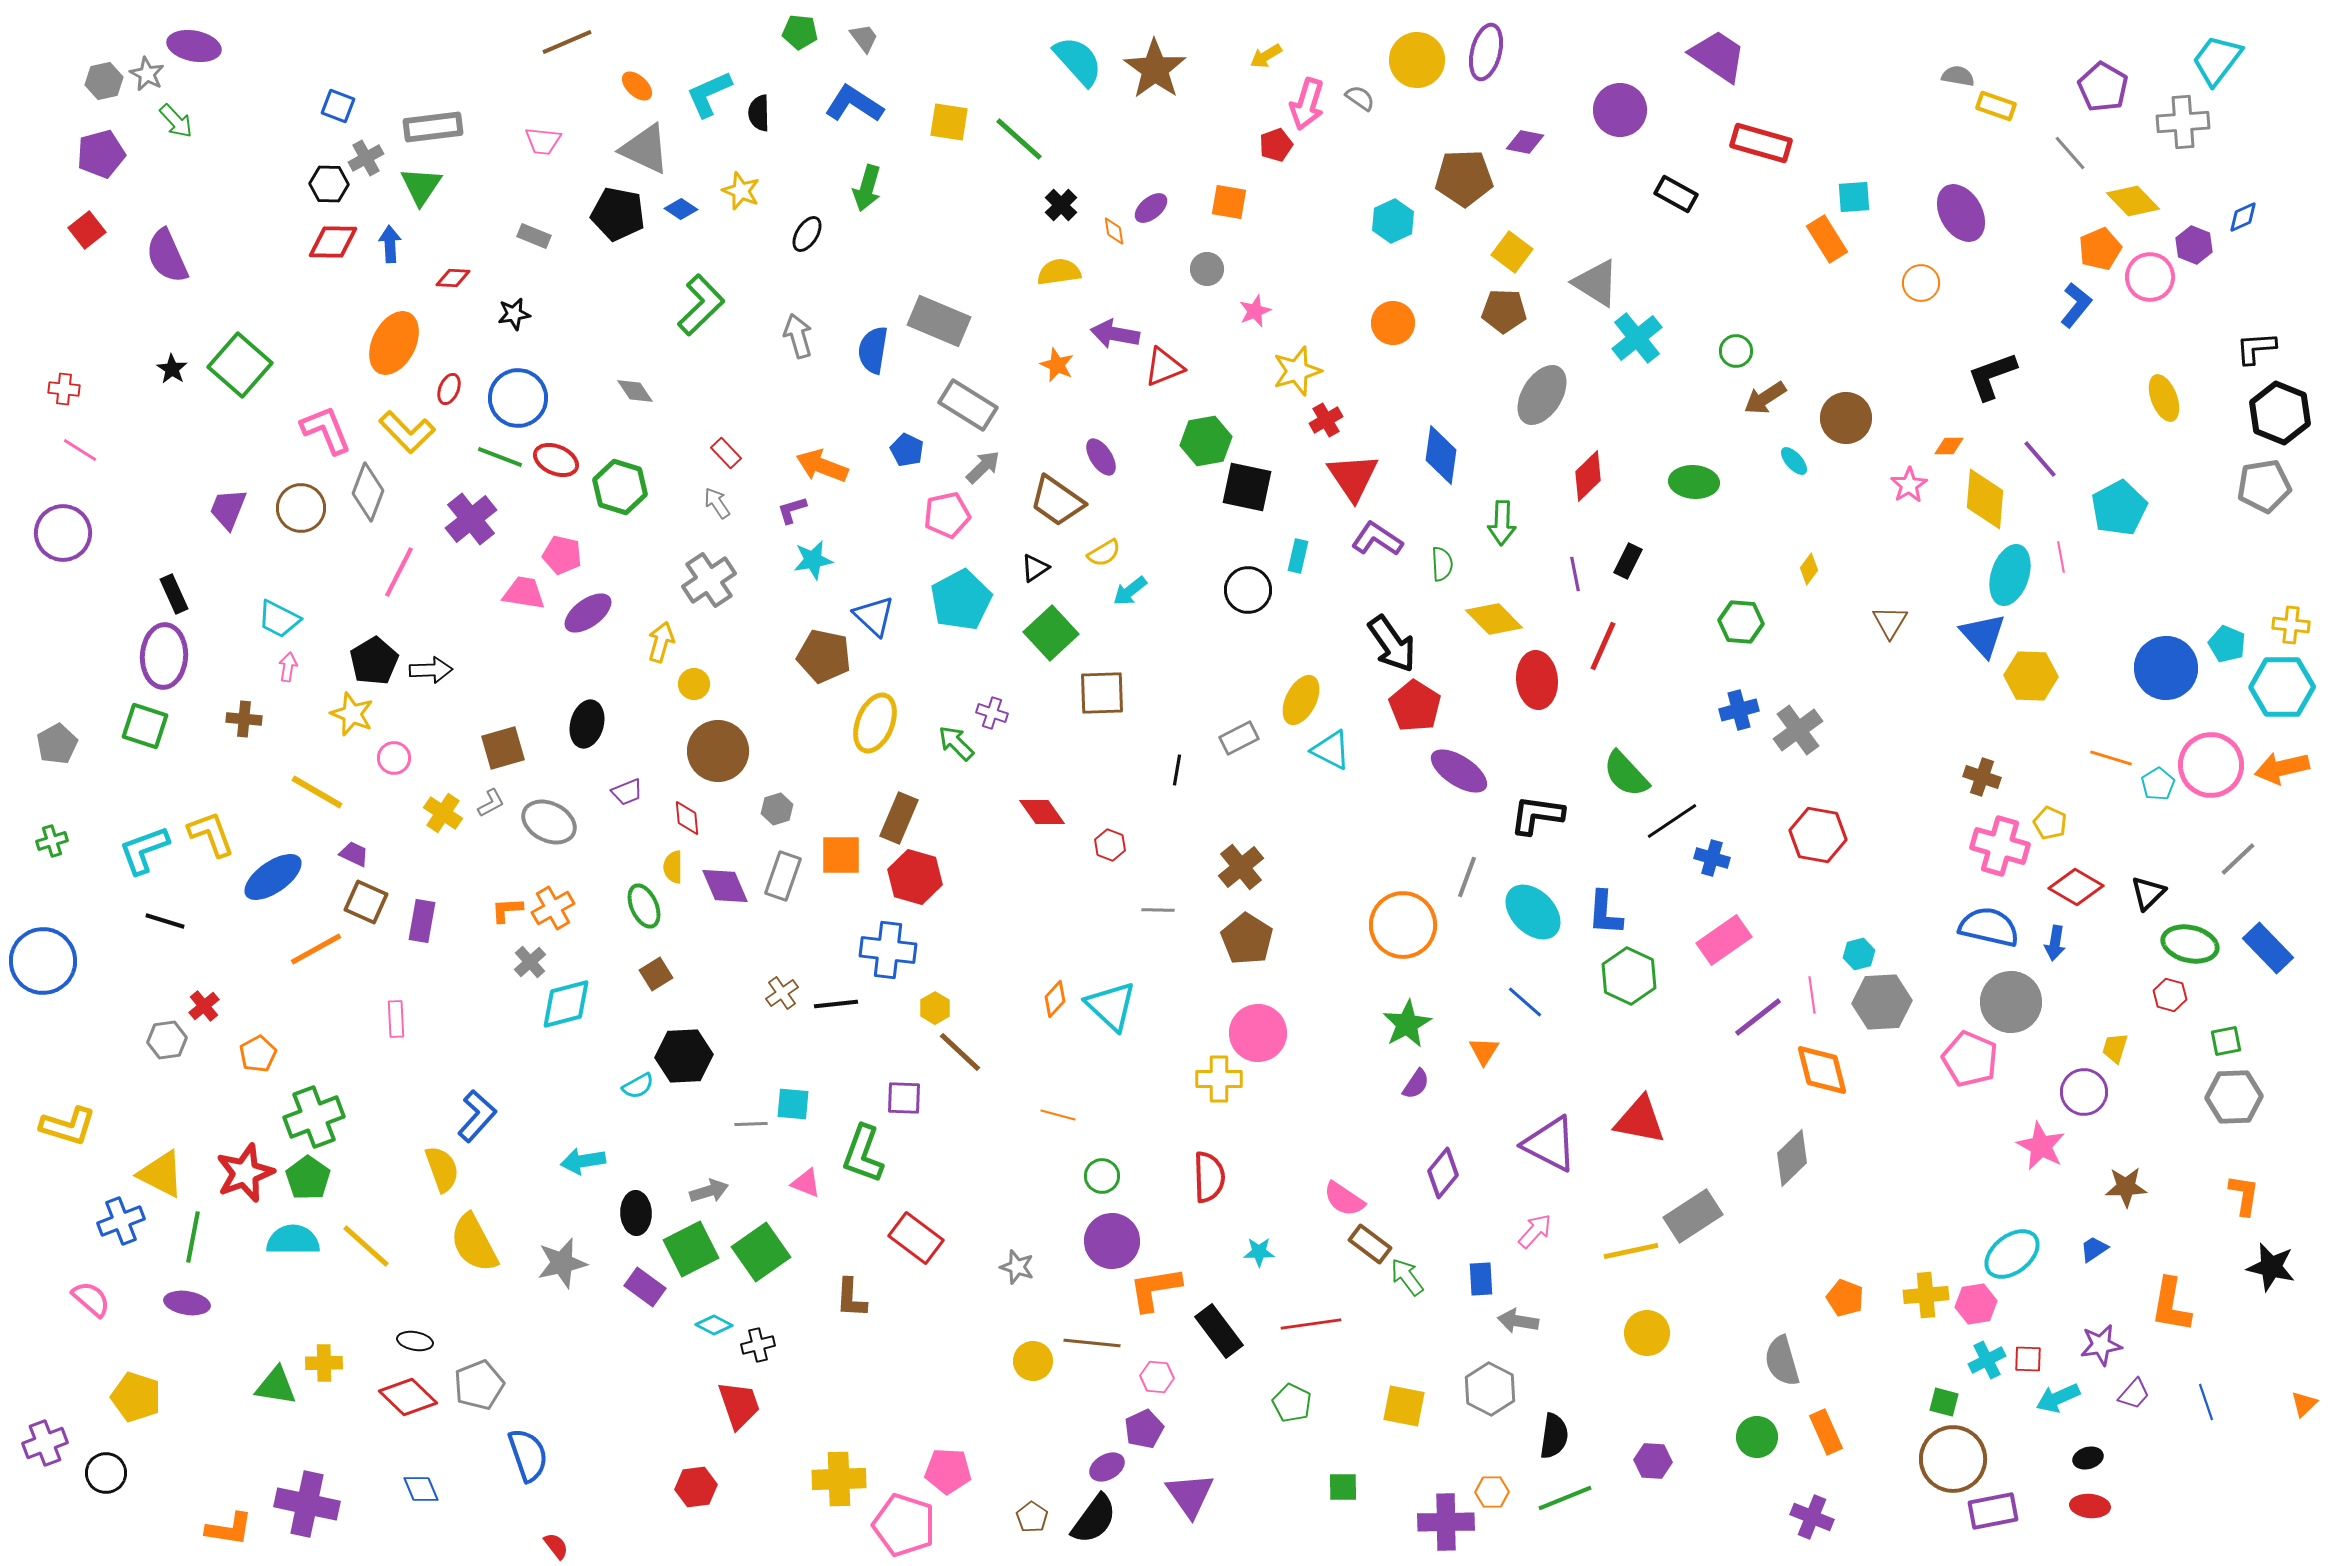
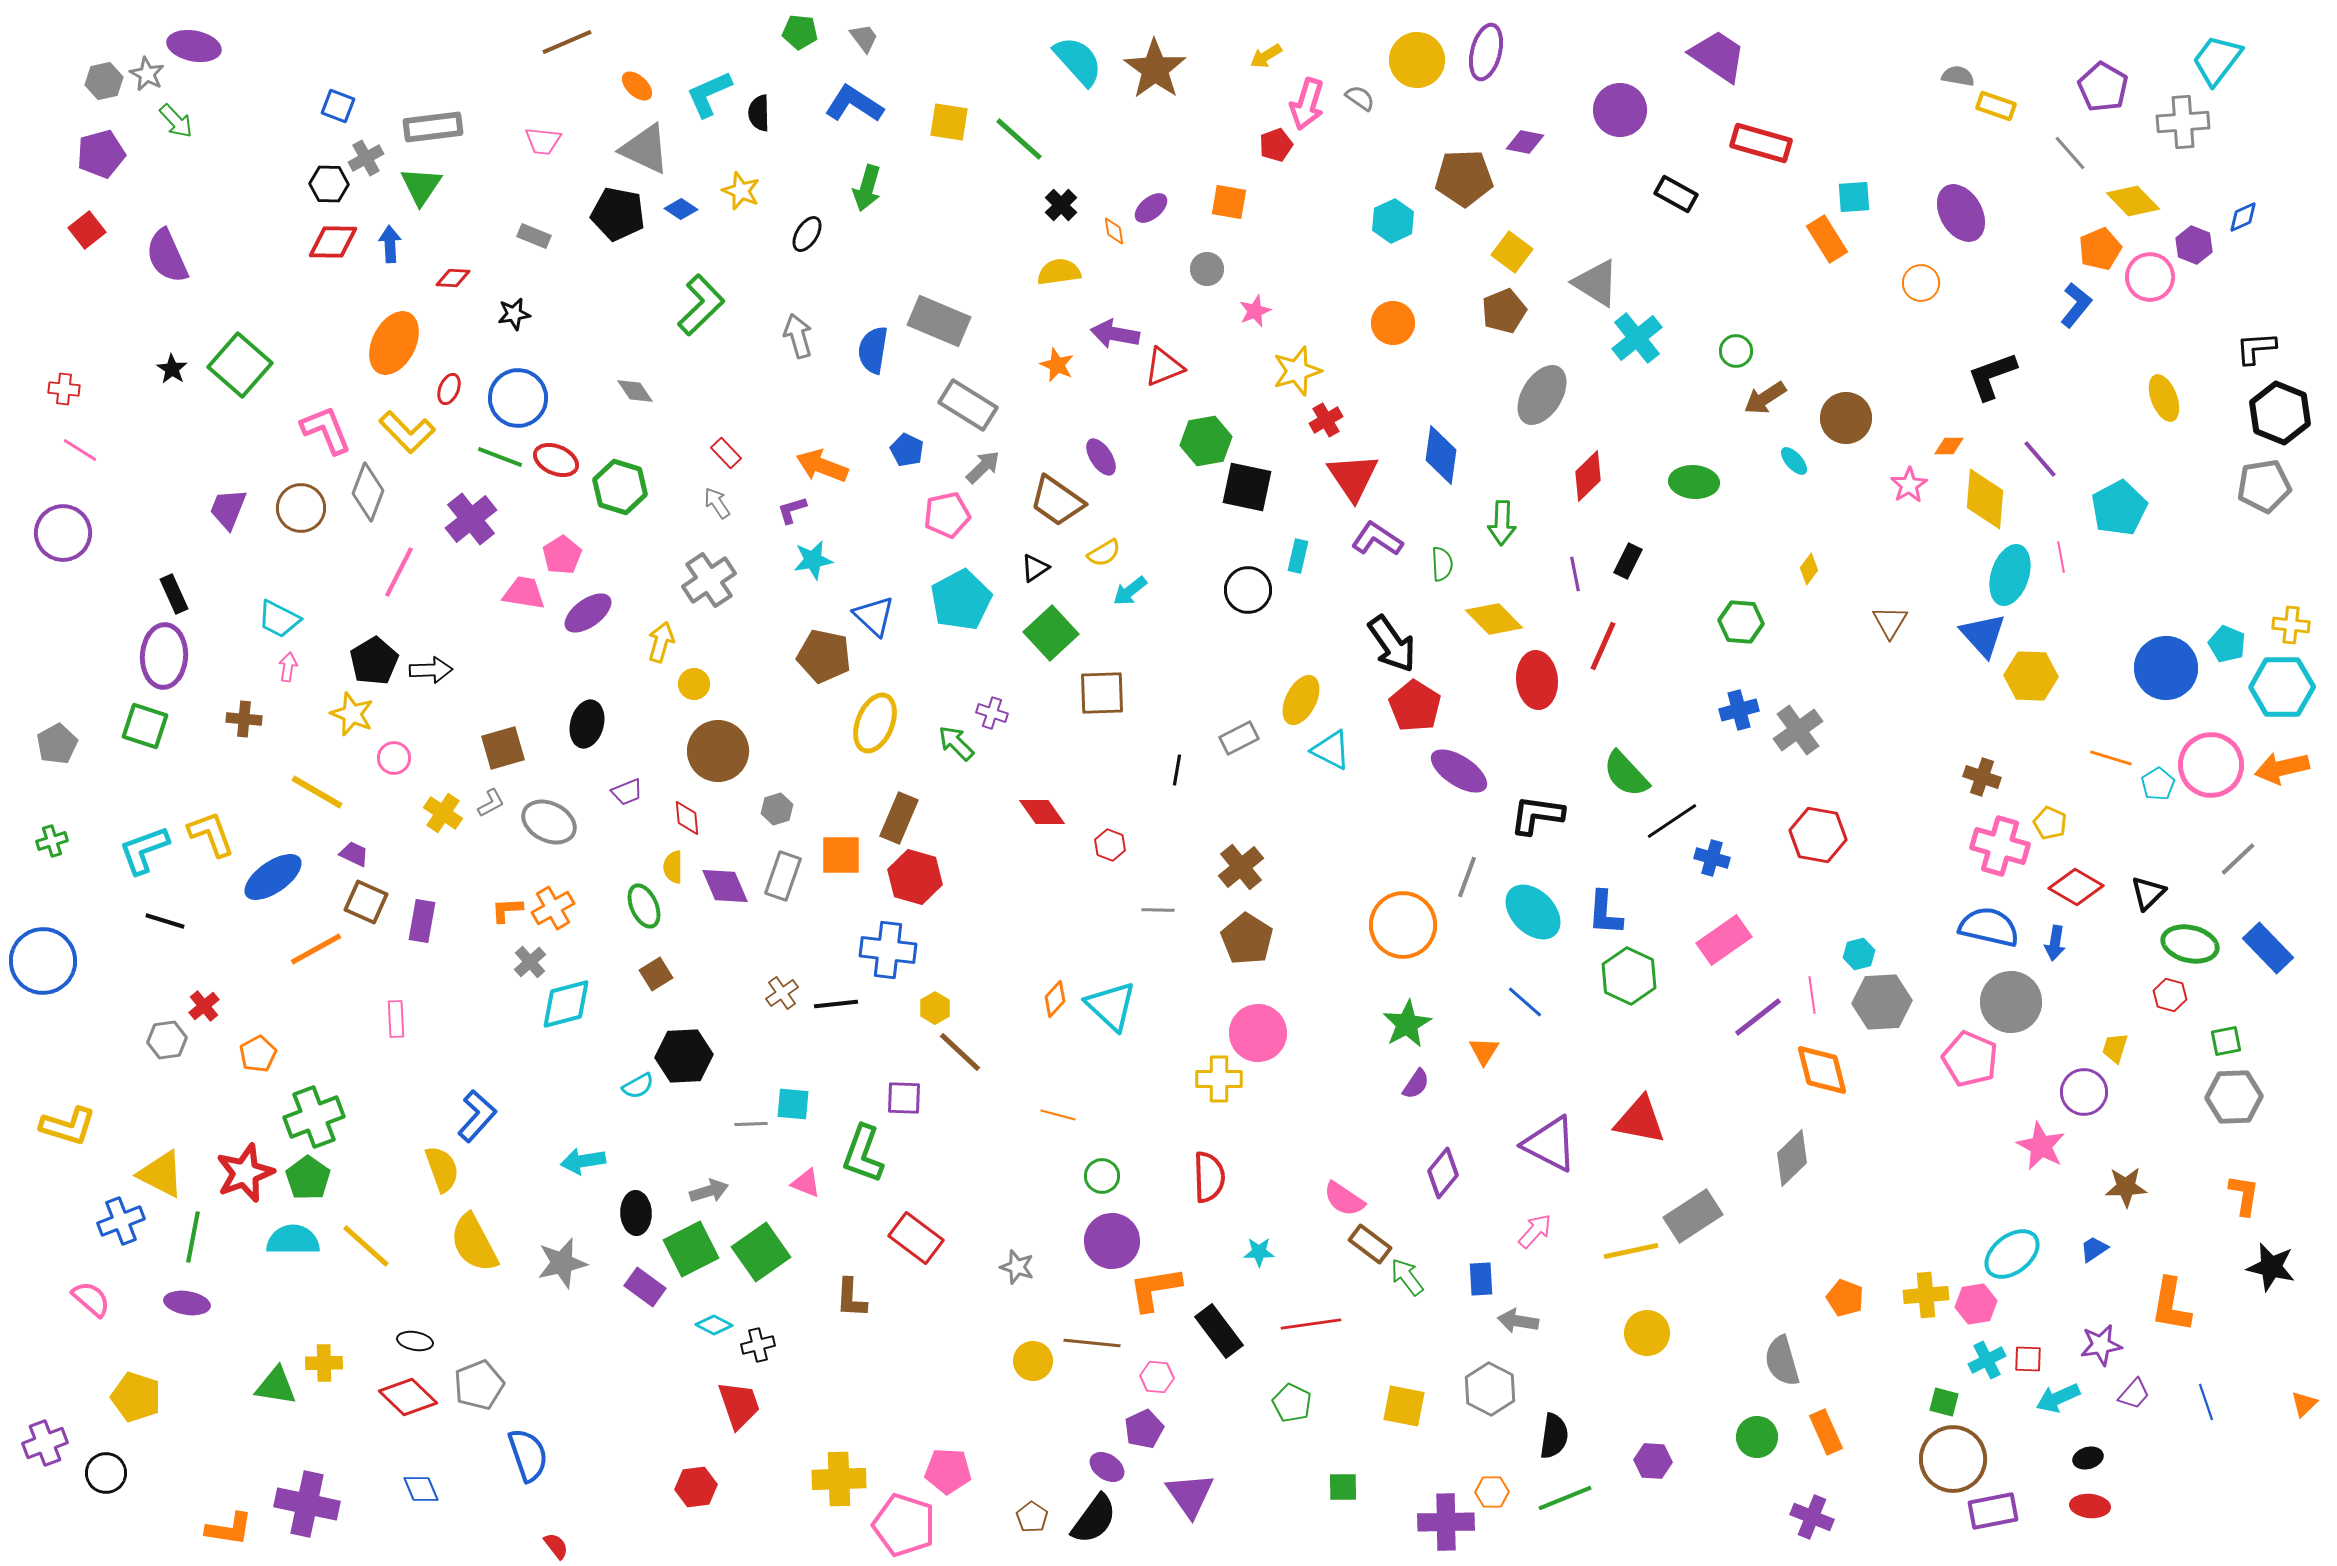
brown pentagon at (1504, 311): rotated 24 degrees counterclockwise
pink pentagon at (562, 555): rotated 27 degrees clockwise
purple ellipse at (1107, 1467): rotated 64 degrees clockwise
